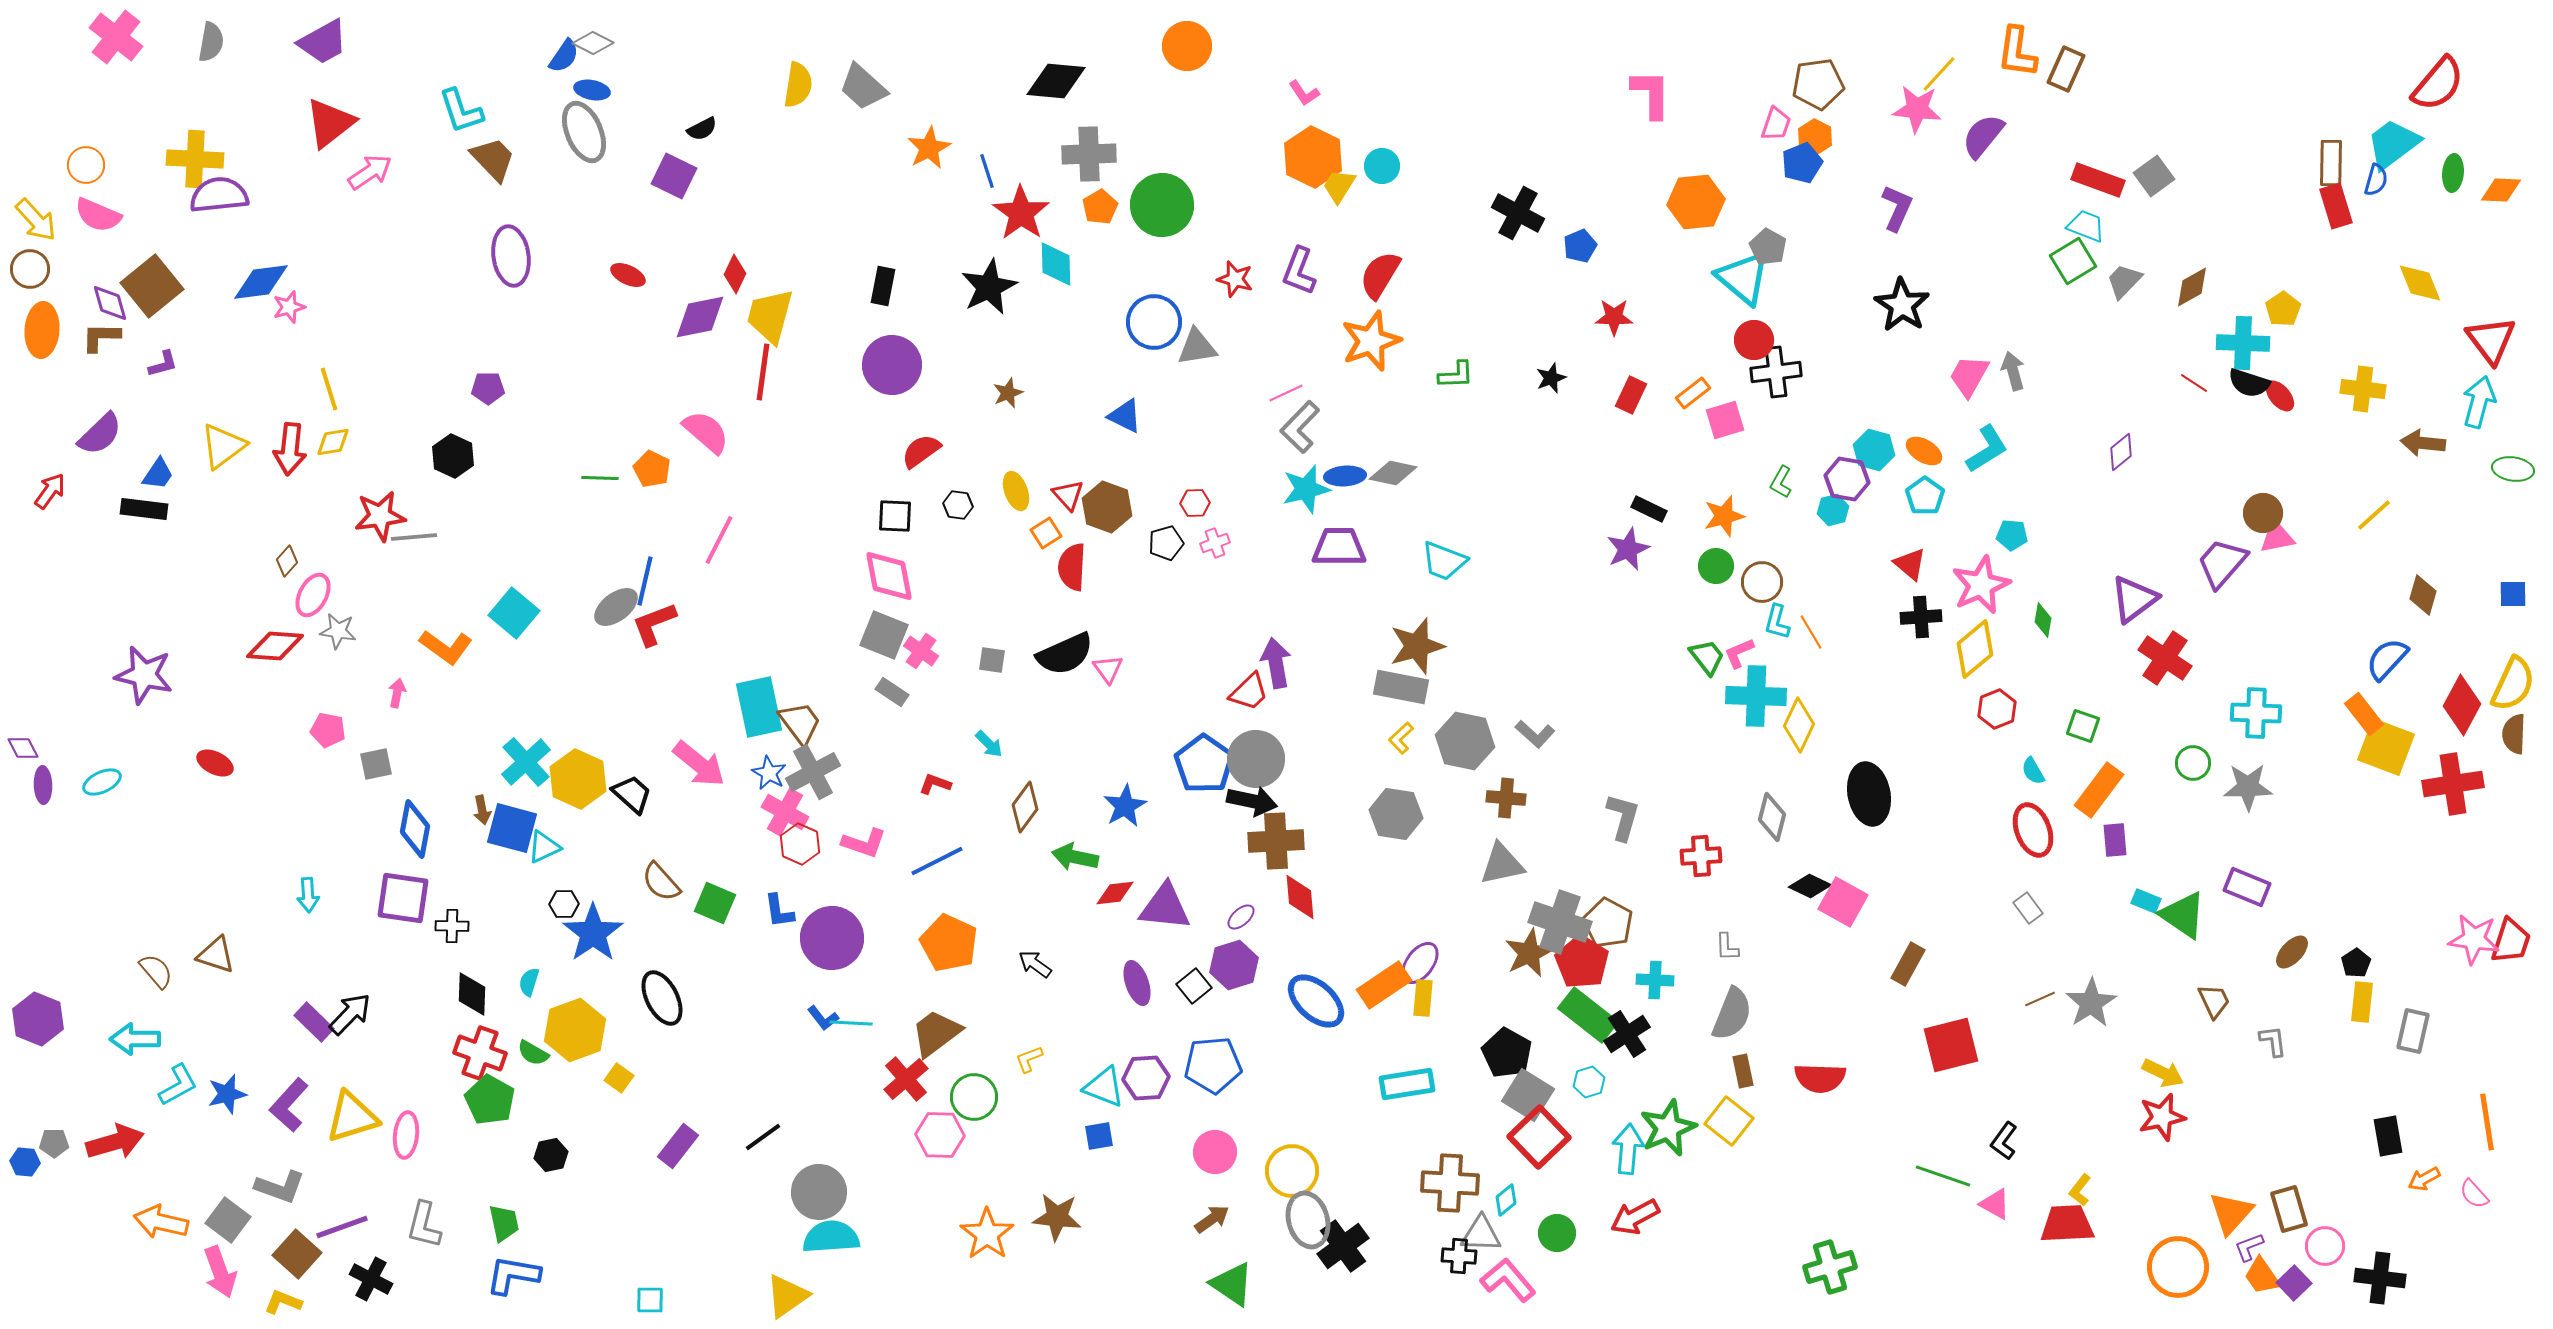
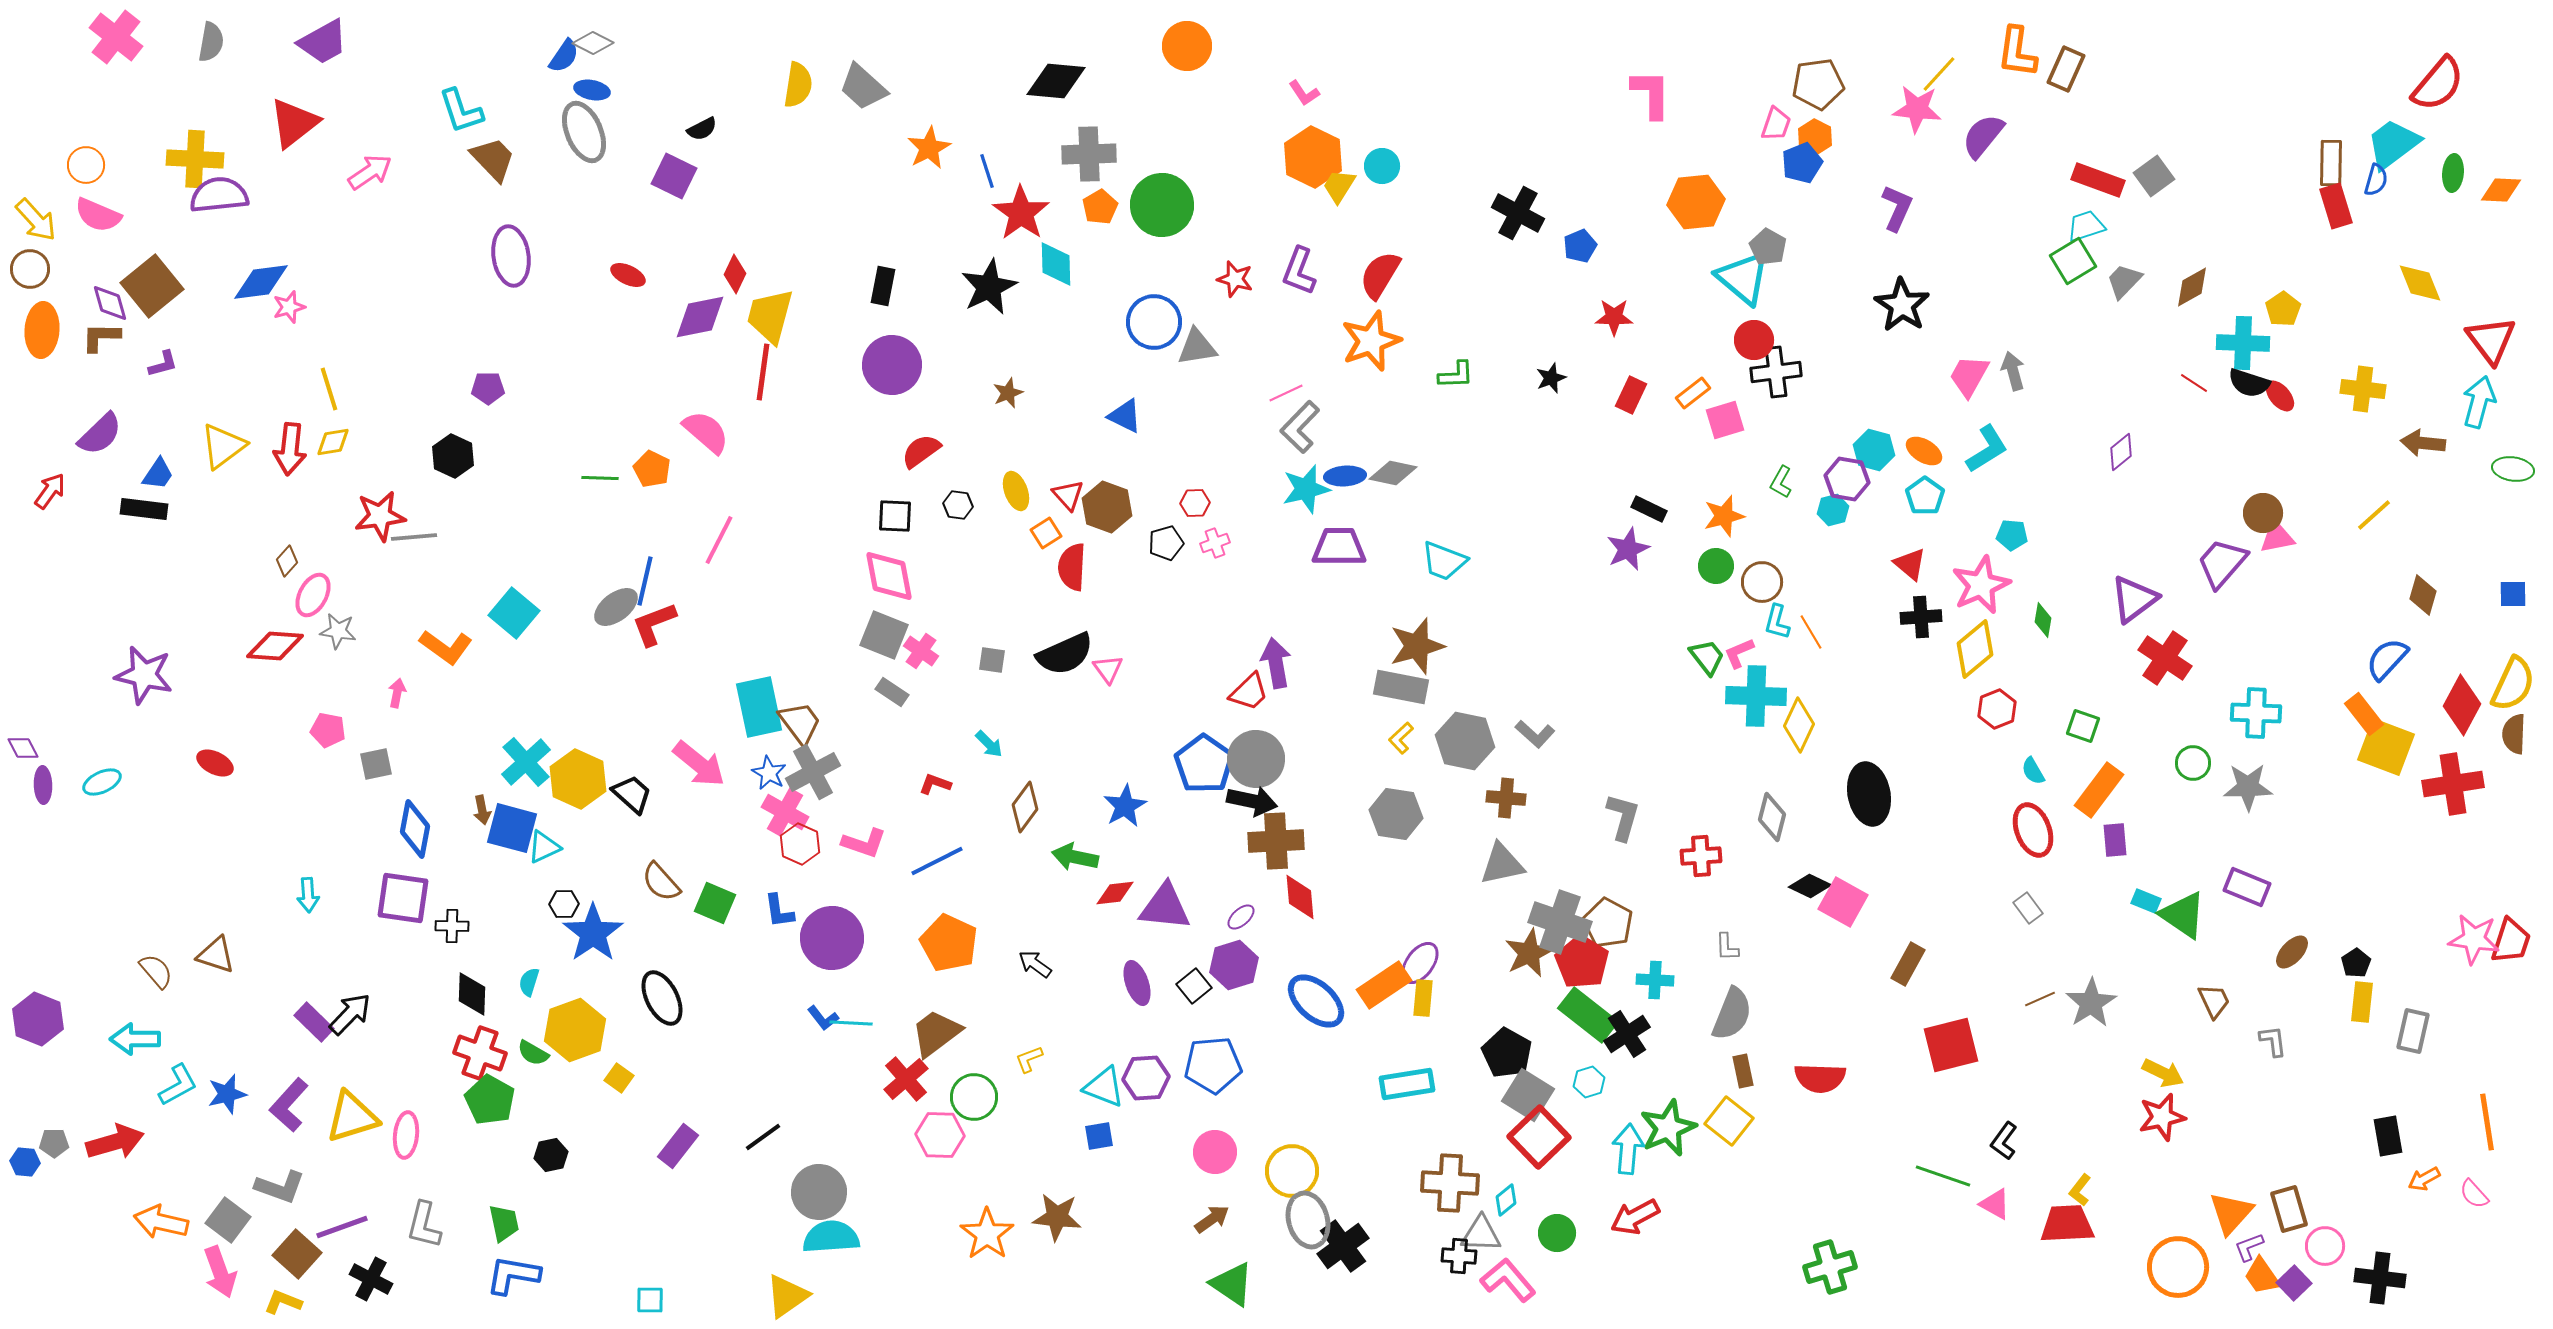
red triangle at (330, 123): moved 36 px left
cyan trapezoid at (2086, 226): rotated 39 degrees counterclockwise
